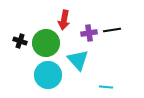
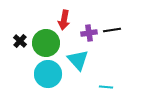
black cross: rotated 24 degrees clockwise
cyan circle: moved 1 px up
